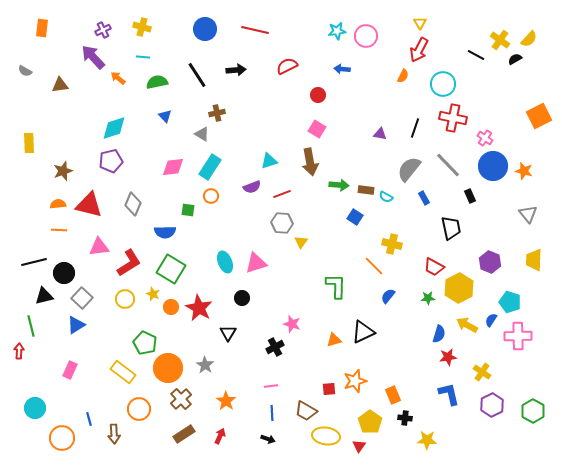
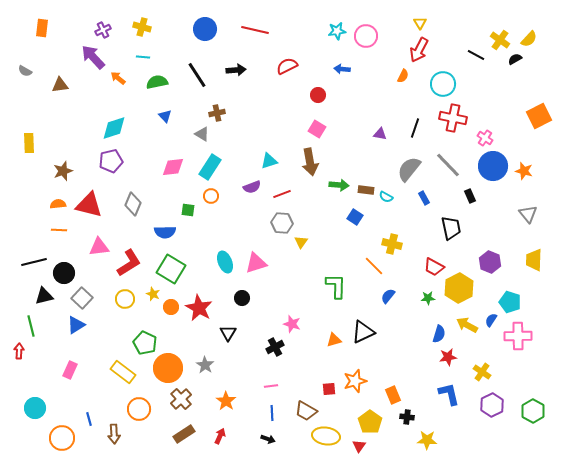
black cross at (405, 418): moved 2 px right, 1 px up
